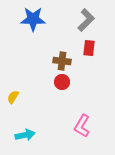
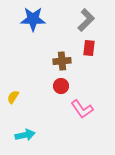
brown cross: rotated 12 degrees counterclockwise
red circle: moved 1 px left, 4 px down
pink L-shape: moved 17 px up; rotated 65 degrees counterclockwise
